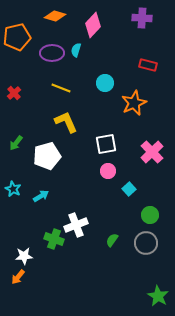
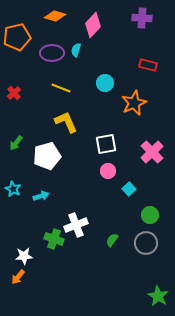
cyan arrow: rotated 14 degrees clockwise
